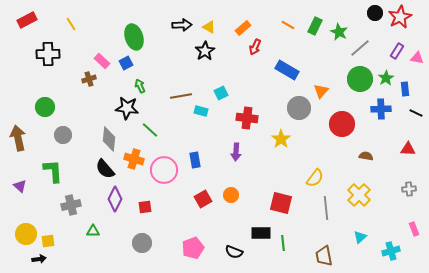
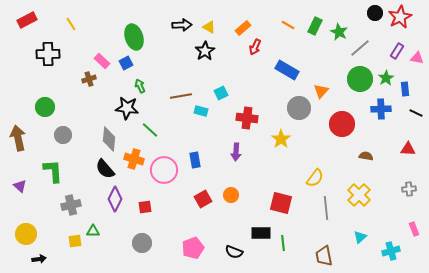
yellow square at (48, 241): moved 27 px right
